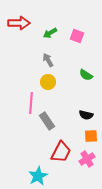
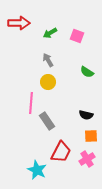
green semicircle: moved 1 px right, 3 px up
cyan star: moved 1 px left, 6 px up; rotated 18 degrees counterclockwise
